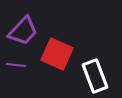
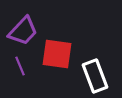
red square: rotated 16 degrees counterclockwise
purple line: moved 4 px right, 1 px down; rotated 60 degrees clockwise
